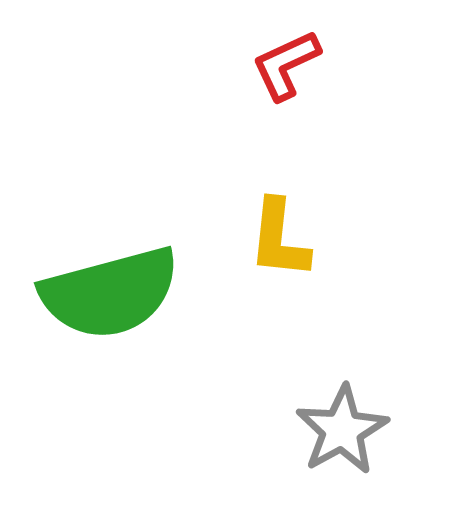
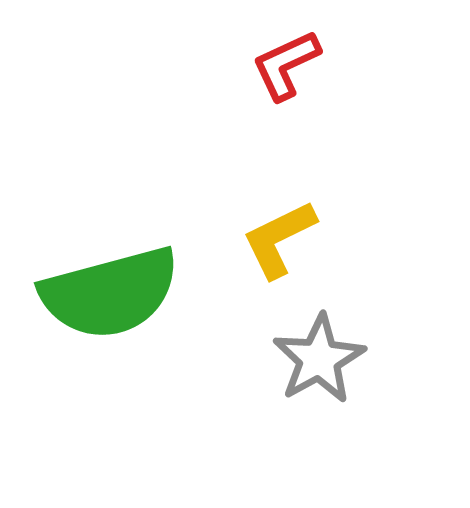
yellow L-shape: rotated 58 degrees clockwise
gray star: moved 23 px left, 71 px up
